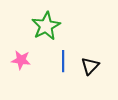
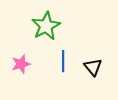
pink star: moved 4 px down; rotated 24 degrees counterclockwise
black triangle: moved 3 px right, 1 px down; rotated 24 degrees counterclockwise
